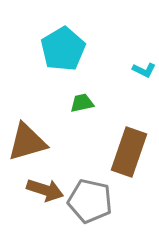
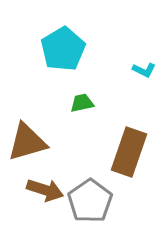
gray pentagon: rotated 24 degrees clockwise
